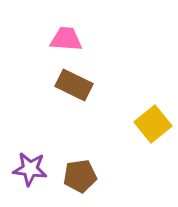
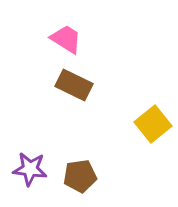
pink trapezoid: rotated 28 degrees clockwise
